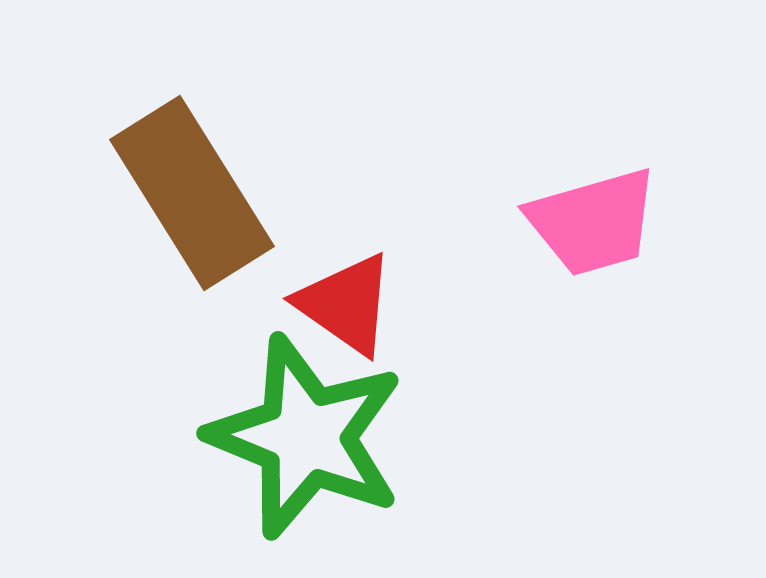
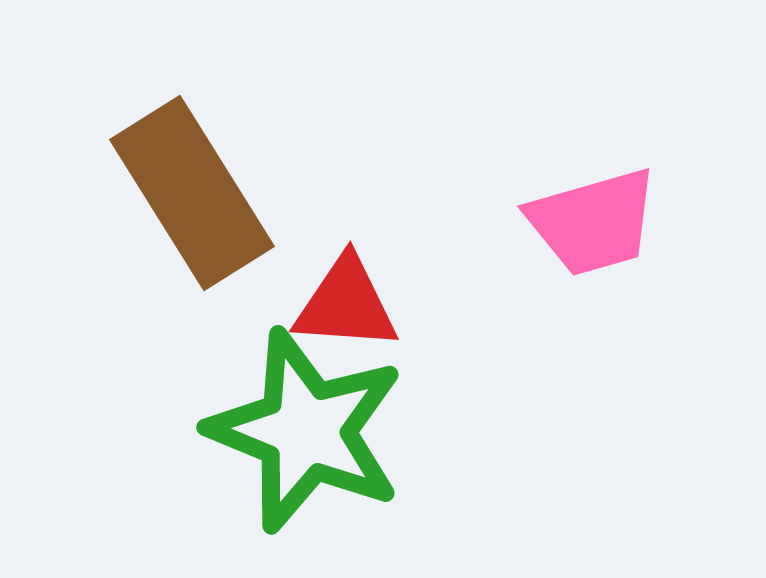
red triangle: rotated 31 degrees counterclockwise
green star: moved 6 px up
